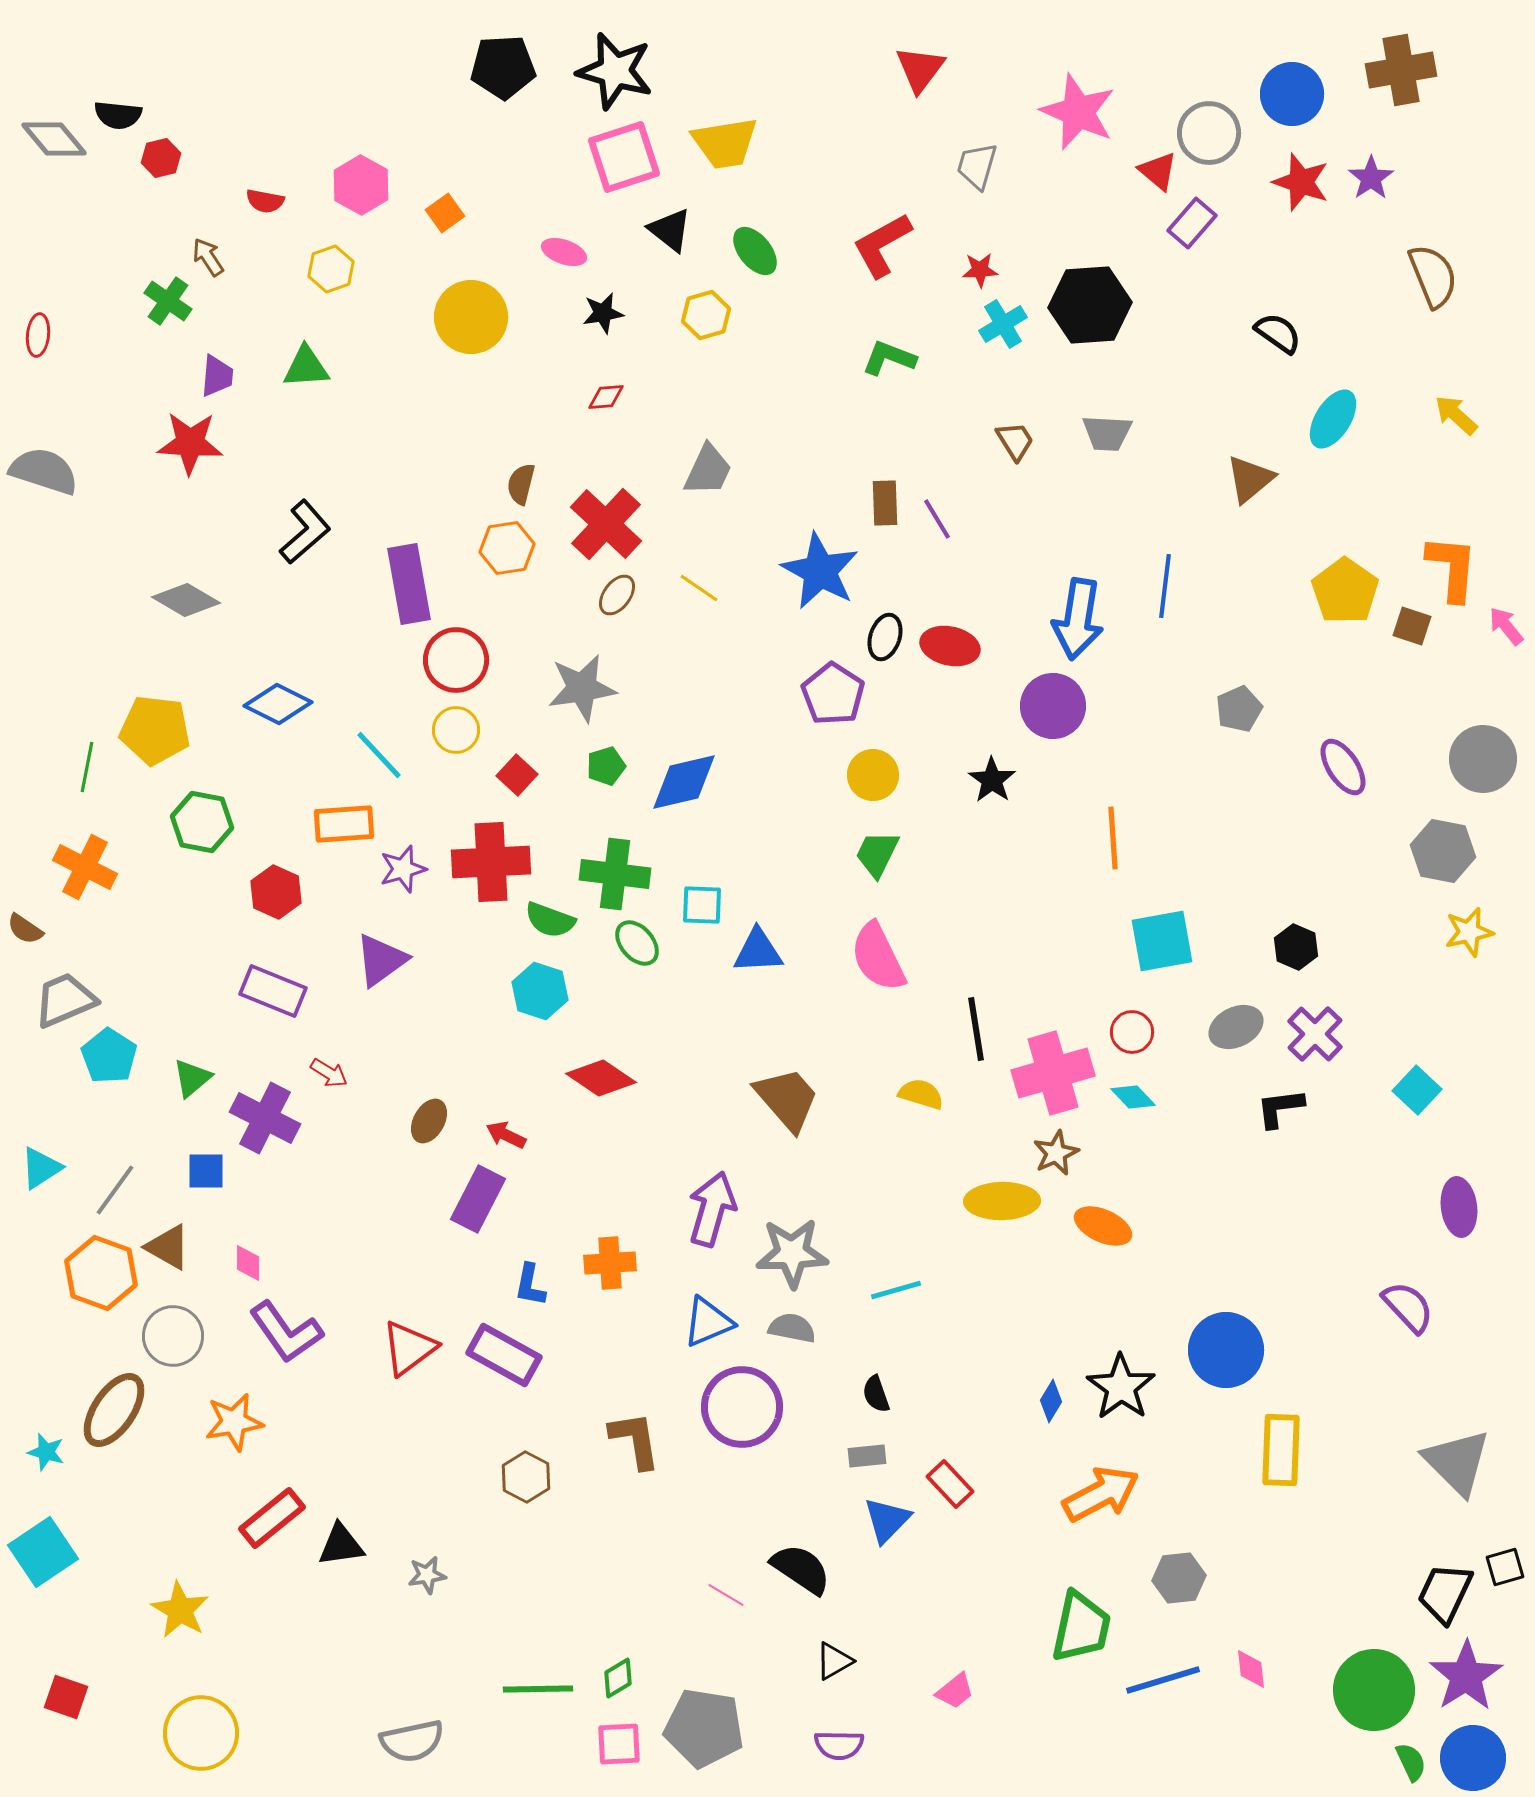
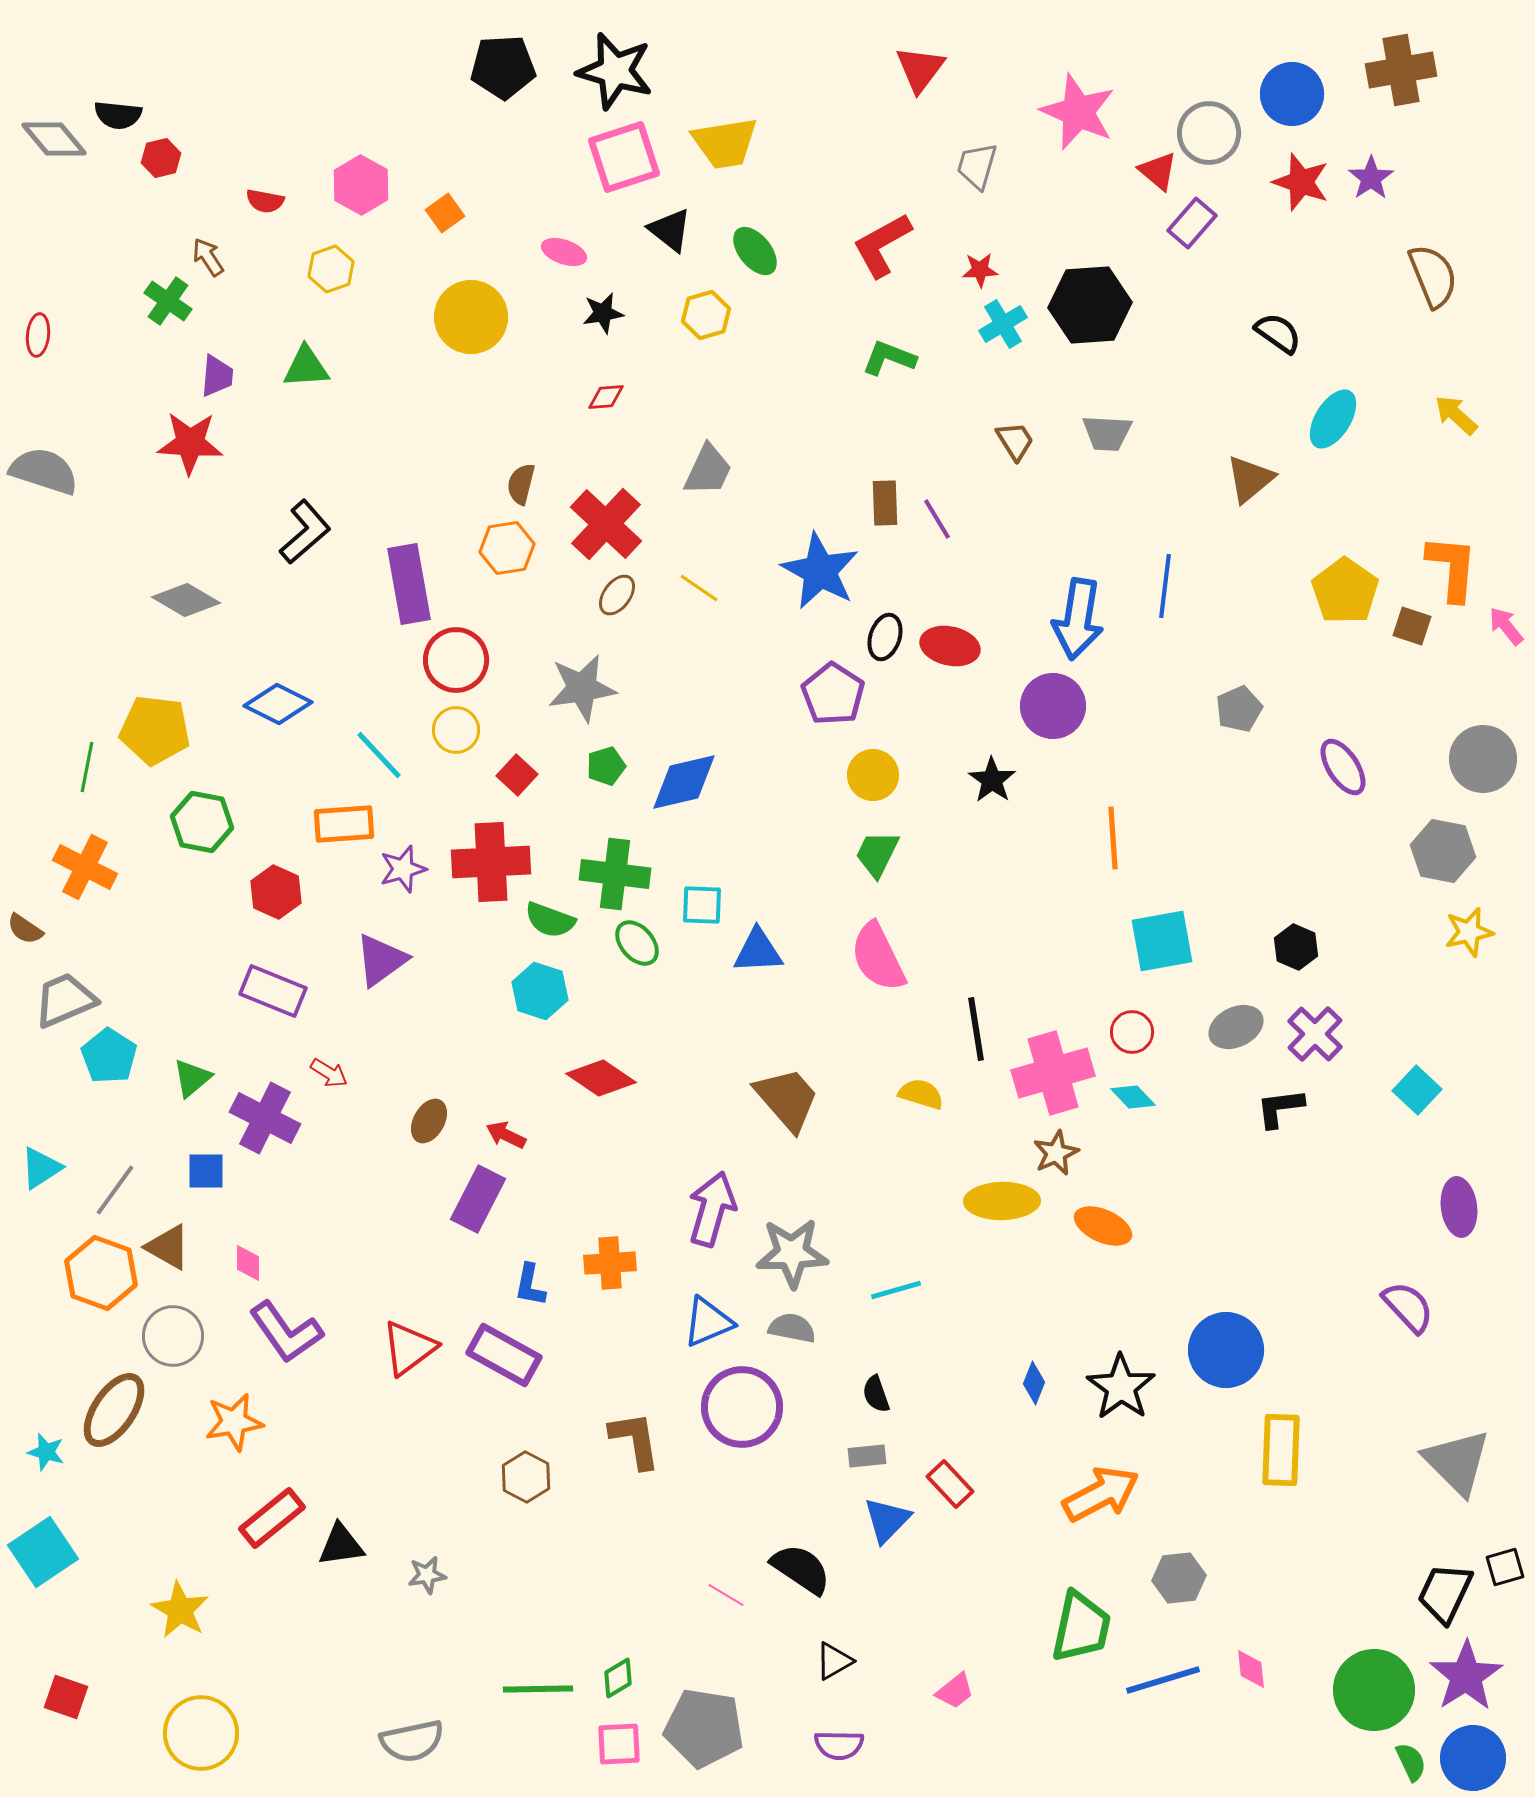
blue diamond at (1051, 1401): moved 17 px left, 18 px up; rotated 9 degrees counterclockwise
